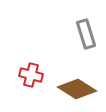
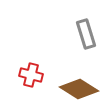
brown diamond: moved 2 px right
